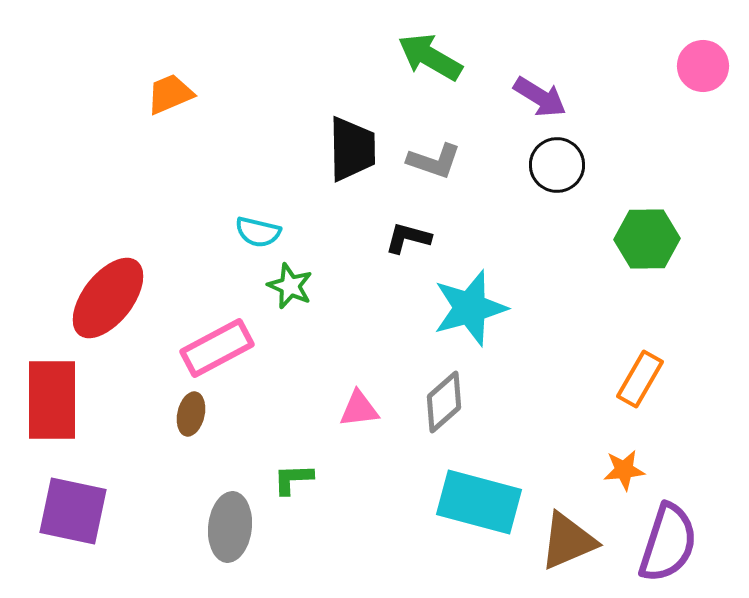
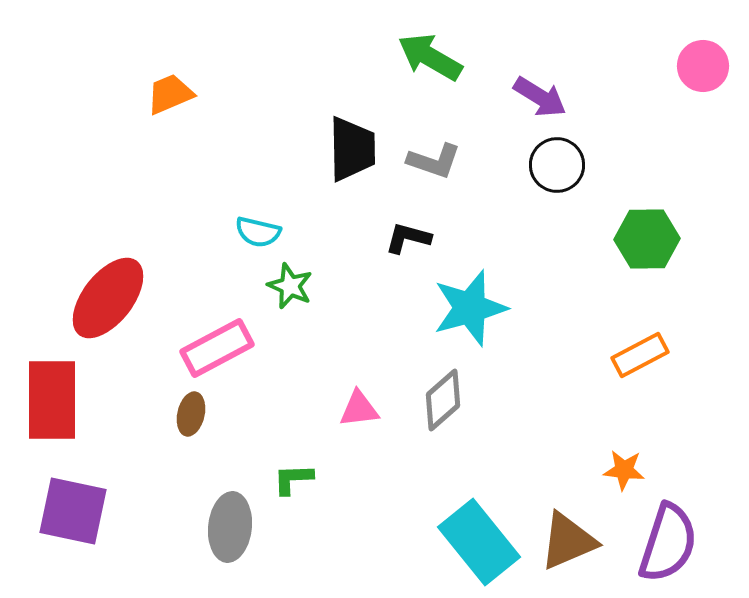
orange rectangle: moved 24 px up; rotated 32 degrees clockwise
gray diamond: moved 1 px left, 2 px up
orange star: rotated 12 degrees clockwise
cyan rectangle: moved 40 px down; rotated 36 degrees clockwise
